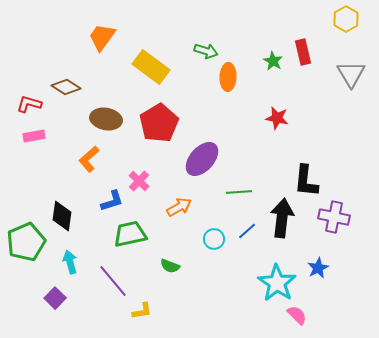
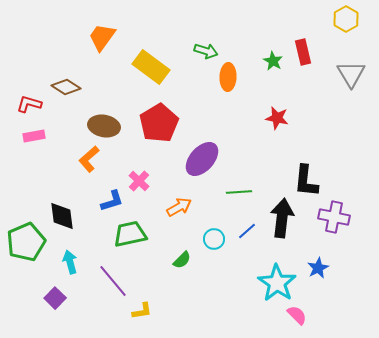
brown ellipse: moved 2 px left, 7 px down
black diamond: rotated 16 degrees counterclockwise
green semicircle: moved 12 px right, 6 px up; rotated 66 degrees counterclockwise
